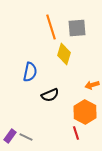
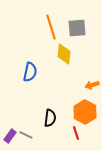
yellow diamond: rotated 10 degrees counterclockwise
black semicircle: moved 23 px down; rotated 60 degrees counterclockwise
gray line: moved 2 px up
